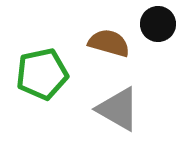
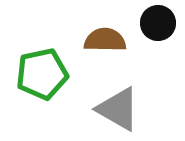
black circle: moved 1 px up
brown semicircle: moved 4 px left, 3 px up; rotated 15 degrees counterclockwise
